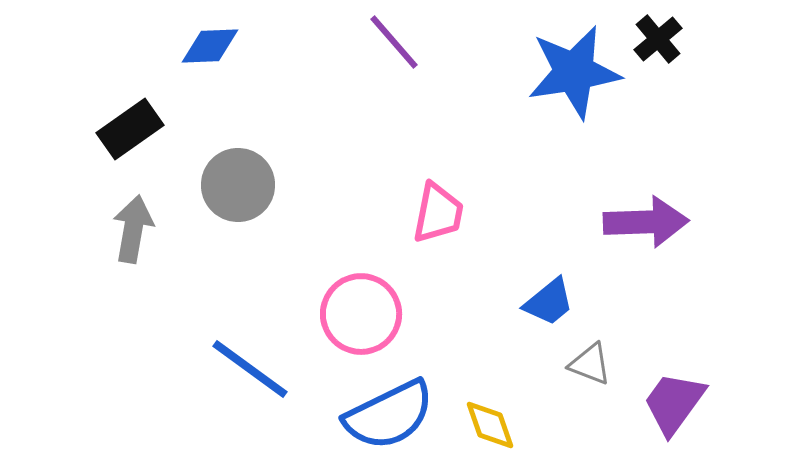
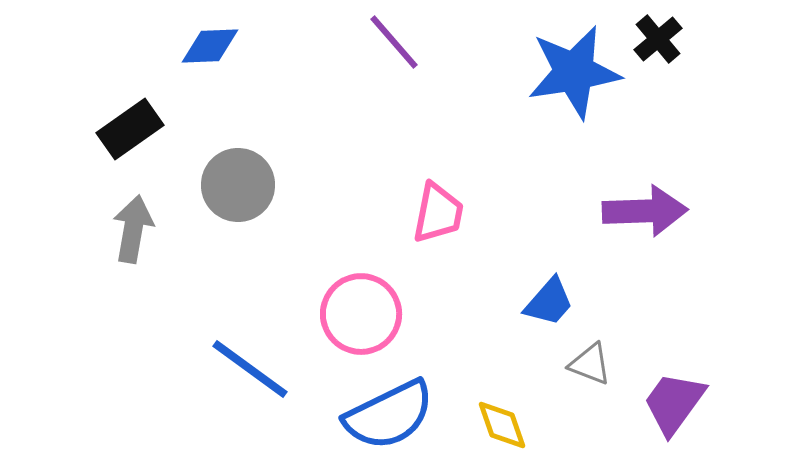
purple arrow: moved 1 px left, 11 px up
blue trapezoid: rotated 10 degrees counterclockwise
yellow diamond: moved 12 px right
